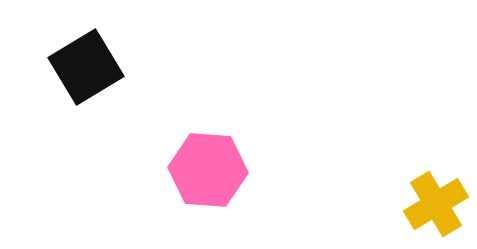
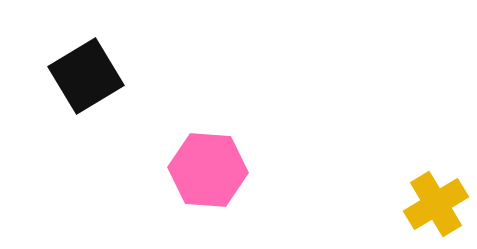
black square: moved 9 px down
